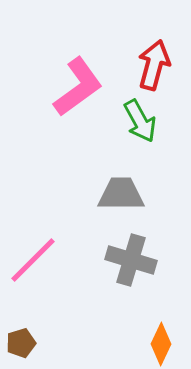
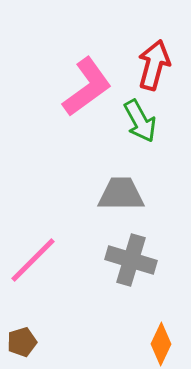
pink L-shape: moved 9 px right
brown pentagon: moved 1 px right, 1 px up
